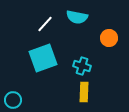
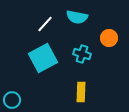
cyan square: rotated 8 degrees counterclockwise
cyan cross: moved 12 px up
yellow rectangle: moved 3 px left
cyan circle: moved 1 px left
